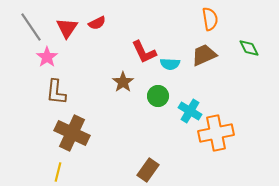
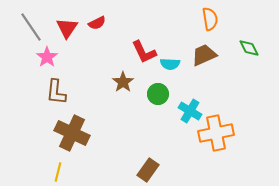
green circle: moved 2 px up
